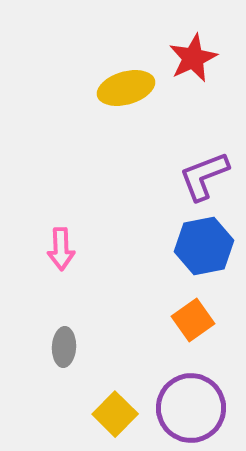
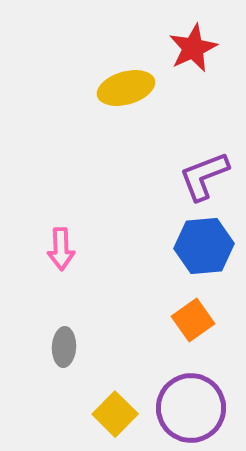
red star: moved 10 px up
blue hexagon: rotated 6 degrees clockwise
